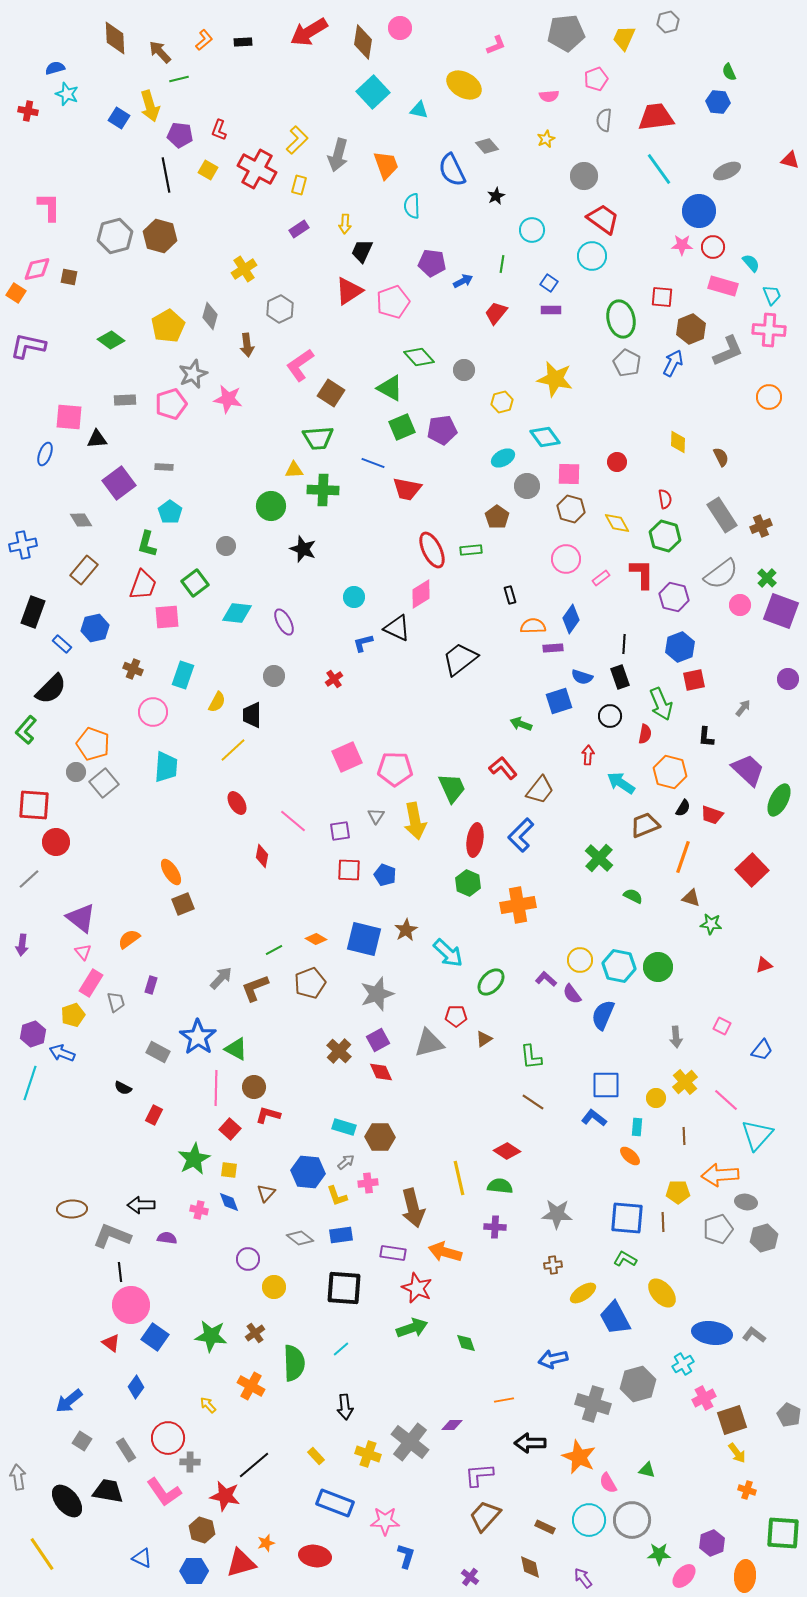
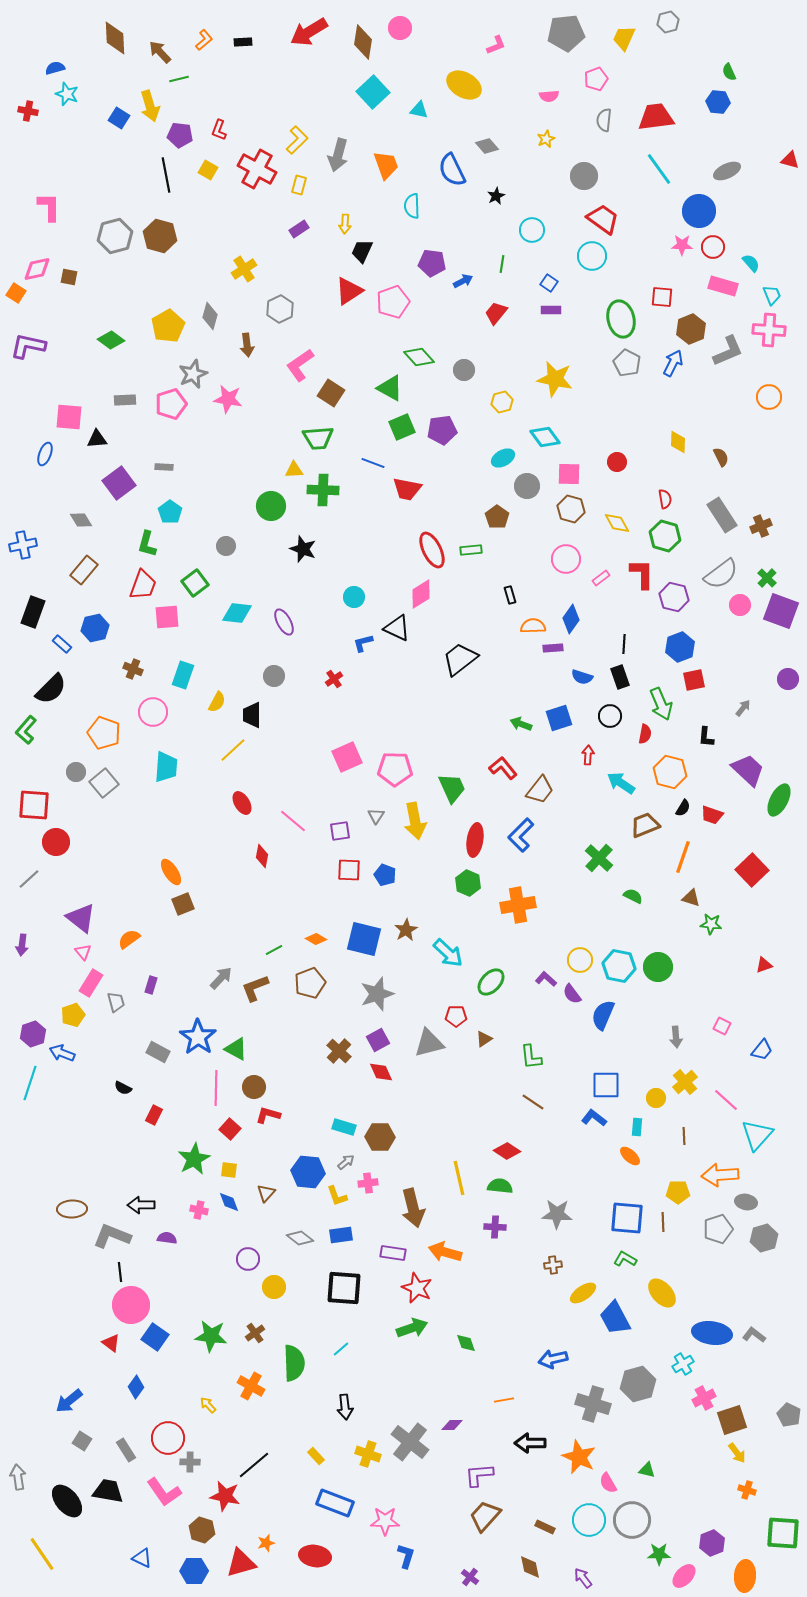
blue square at (559, 701): moved 17 px down
orange pentagon at (93, 744): moved 11 px right, 11 px up
red ellipse at (237, 803): moved 5 px right
